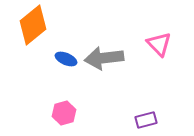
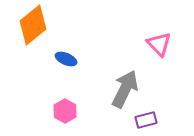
gray arrow: moved 21 px right, 31 px down; rotated 123 degrees clockwise
pink hexagon: moved 1 px right, 2 px up; rotated 15 degrees counterclockwise
